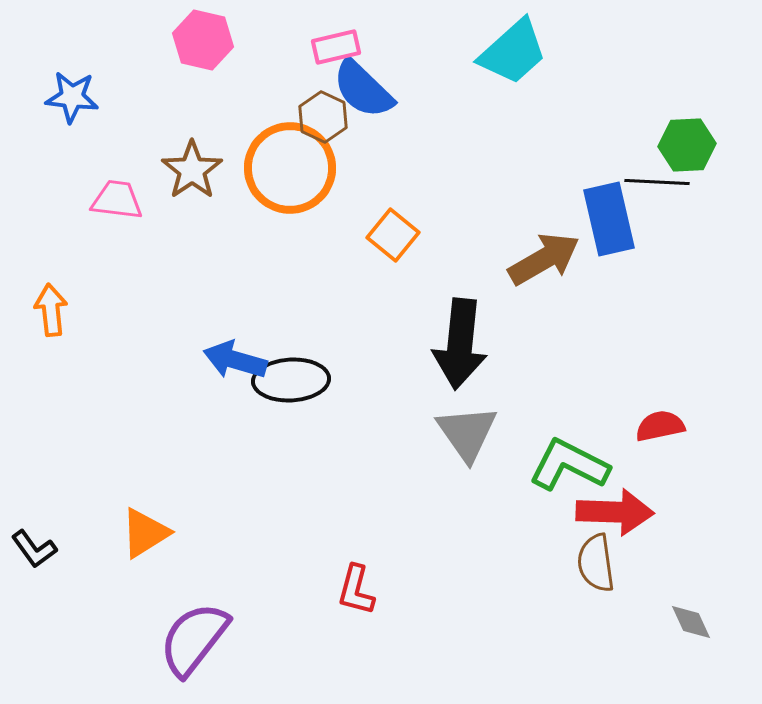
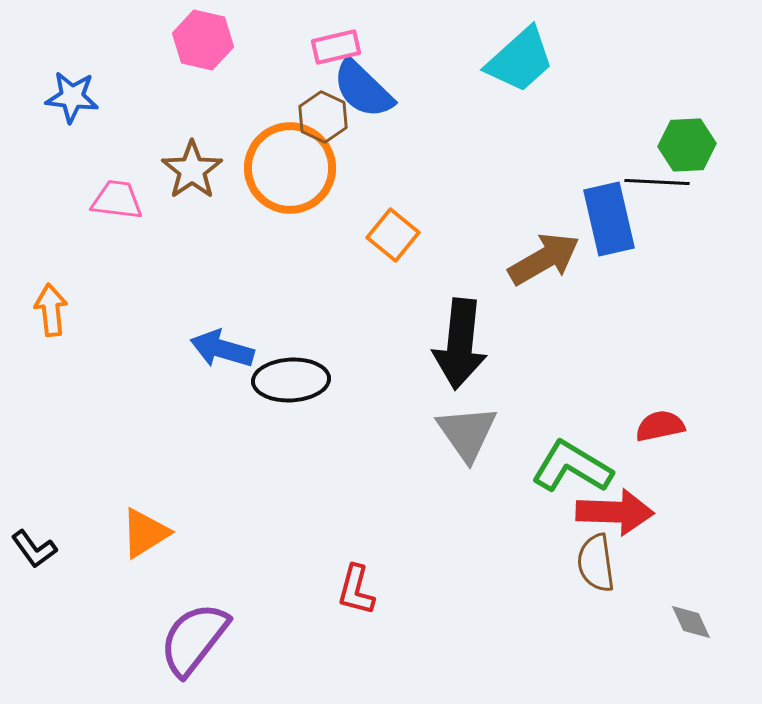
cyan trapezoid: moved 7 px right, 8 px down
blue arrow: moved 13 px left, 11 px up
green L-shape: moved 3 px right, 2 px down; rotated 4 degrees clockwise
